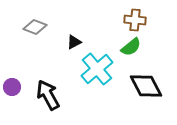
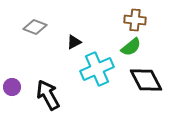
cyan cross: rotated 16 degrees clockwise
black diamond: moved 6 px up
